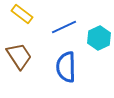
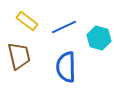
yellow rectangle: moved 5 px right, 7 px down
cyan hexagon: rotated 20 degrees counterclockwise
brown trapezoid: rotated 20 degrees clockwise
